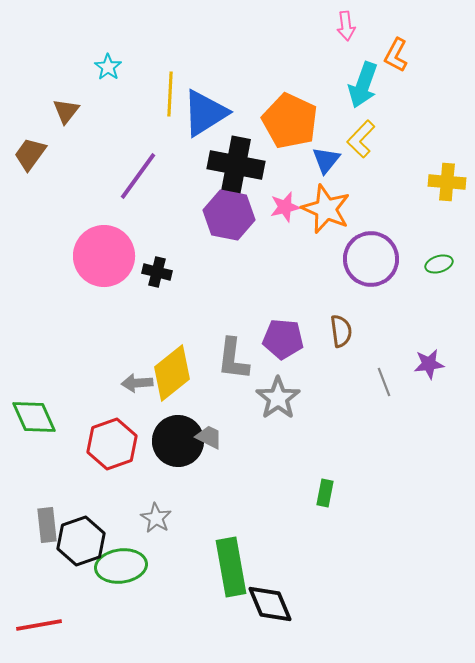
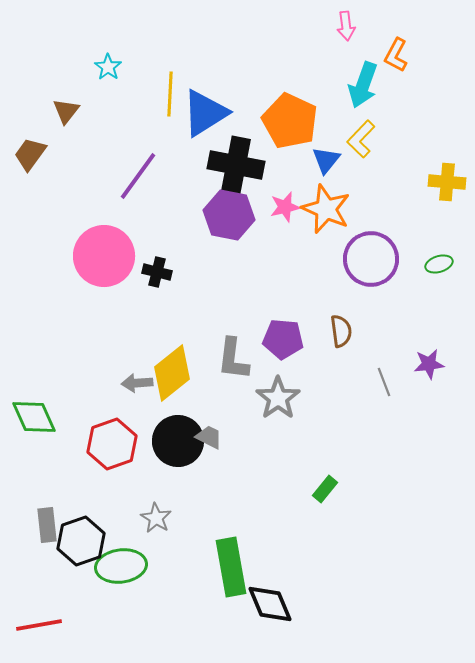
green rectangle at (325, 493): moved 4 px up; rotated 28 degrees clockwise
